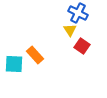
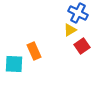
yellow triangle: rotated 32 degrees clockwise
red square: rotated 21 degrees clockwise
orange rectangle: moved 1 px left, 4 px up; rotated 18 degrees clockwise
